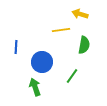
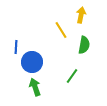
yellow arrow: moved 1 px right, 1 px down; rotated 84 degrees clockwise
yellow line: rotated 66 degrees clockwise
blue circle: moved 10 px left
